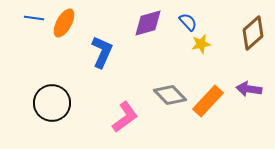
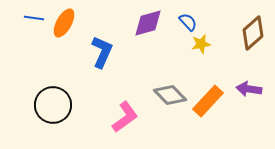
black circle: moved 1 px right, 2 px down
